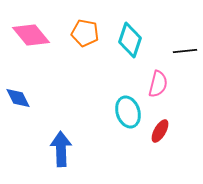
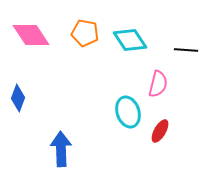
pink diamond: rotated 6 degrees clockwise
cyan diamond: rotated 52 degrees counterclockwise
black line: moved 1 px right, 1 px up; rotated 10 degrees clockwise
blue diamond: rotated 48 degrees clockwise
